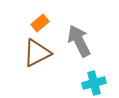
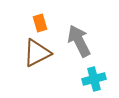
orange rectangle: rotated 66 degrees counterclockwise
cyan cross: moved 4 px up
